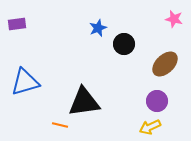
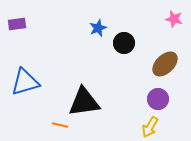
black circle: moved 1 px up
purple circle: moved 1 px right, 2 px up
yellow arrow: rotated 35 degrees counterclockwise
